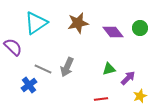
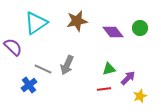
brown star: moved 1 px left, 2 px up
gray arrow: moved 2 px up
red line: moved 3 px right, 10 px up
